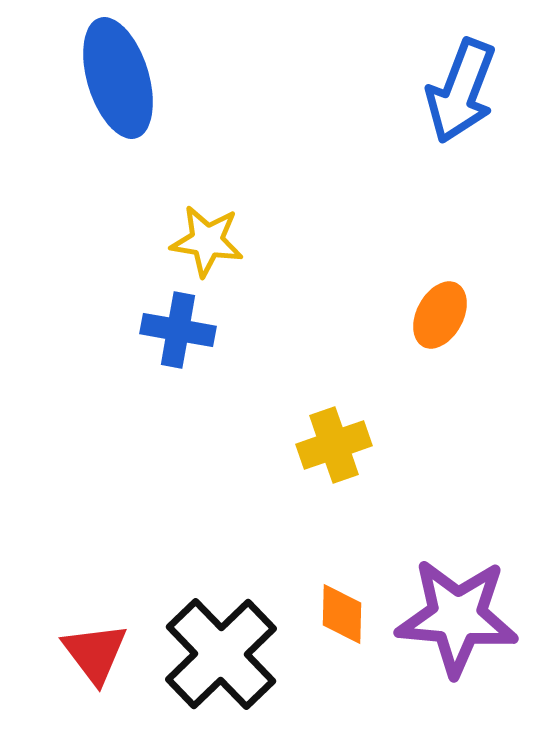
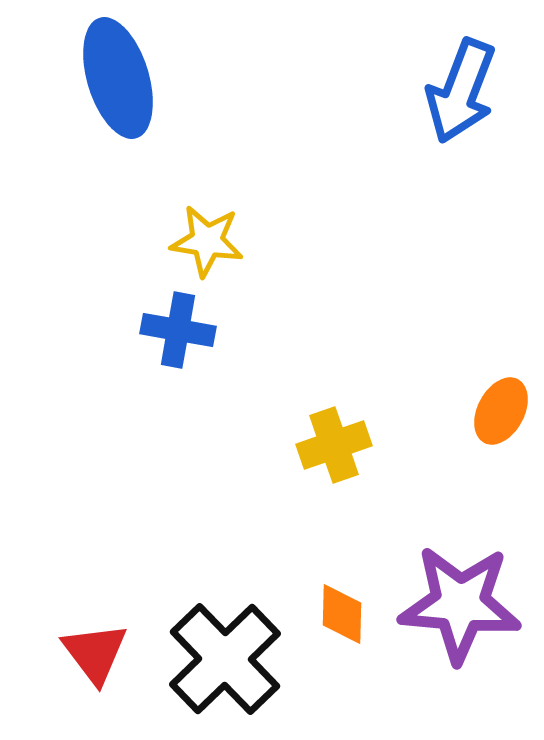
orange ellipse: moved 61 px right, 96 px down
purple star: moved 3 px right, 13 px up
black cross: moved 4 px right, 5 px down
